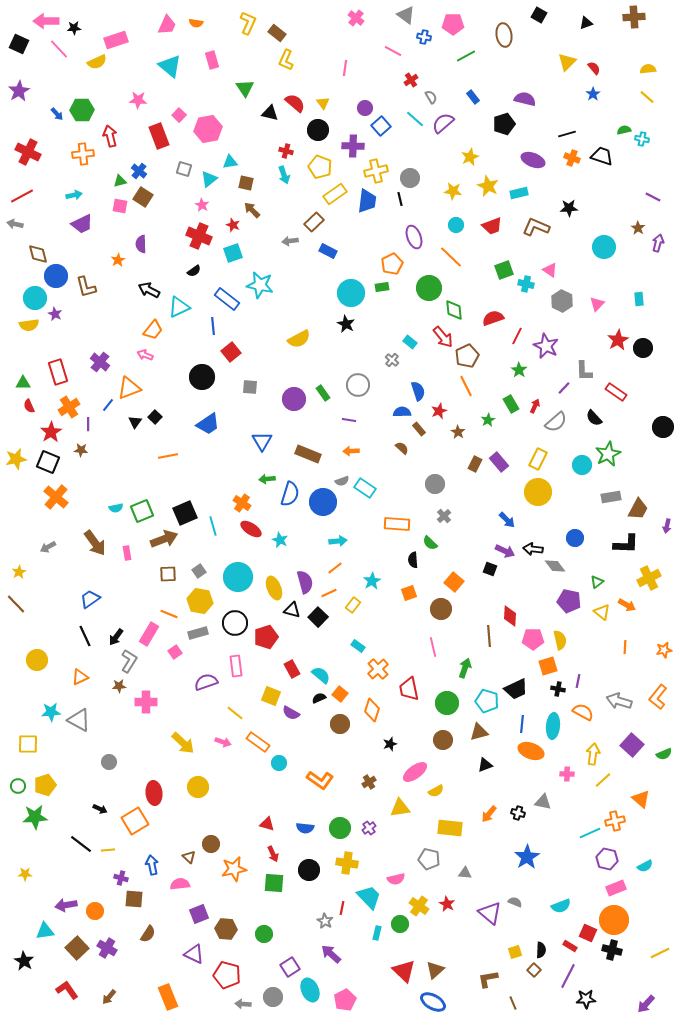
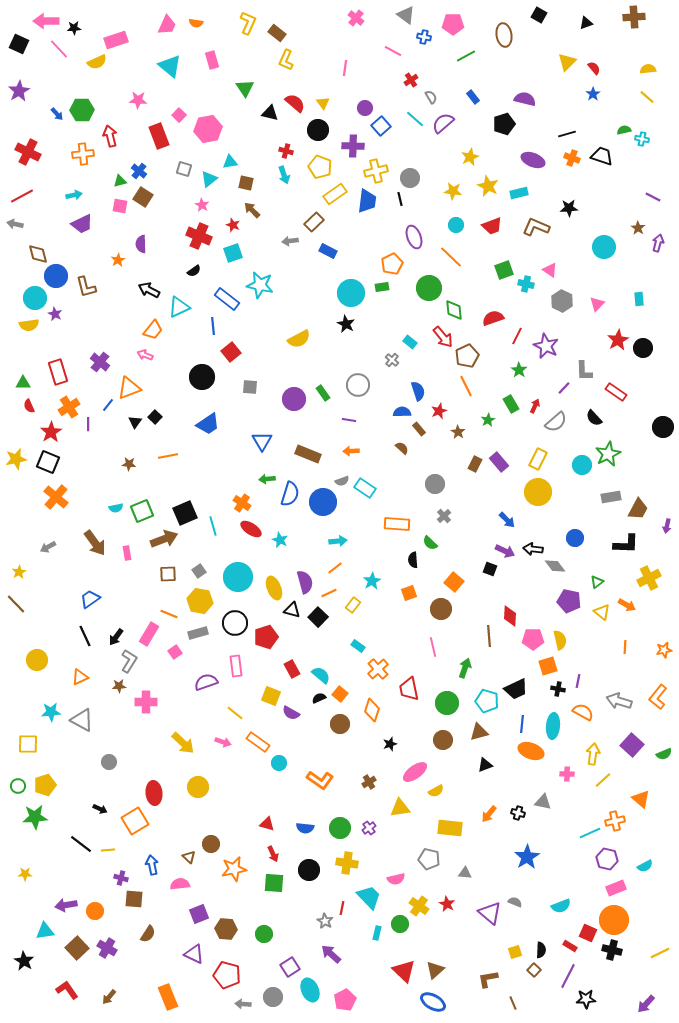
brown star at (81, 450): moved 48 px right, 14 px down
gray triangle at (79, 720): moved 3 px right
